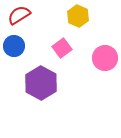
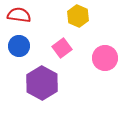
red semicircle: rotated 40 degrees clockwise
blue circle: moved 5 px right
purple hexagon: moved 1 px right
